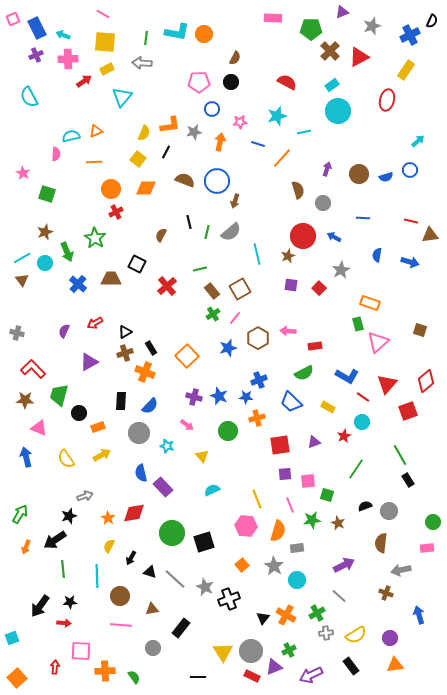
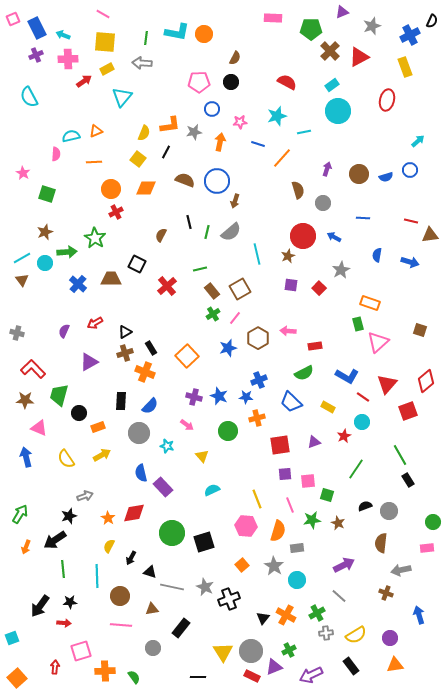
yellow rectangle at (406, 70): moved 1 px left, 3 px up; rotated 54 degrees counterclockwise
green arrow at (67, 252): rotated 72 degrees counterclockwise
gray line at (175, 579): moved 3 px left, 8 px down; rotated 30 degrees counterclockwise
pink square at (81, 651): rotated 20 degrees counterclockwise
